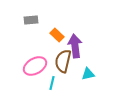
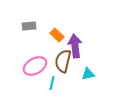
gray rectangle: moved 2 px left, 6 px down
